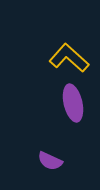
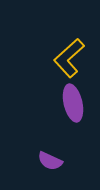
yellow L-shape: rotated 84 degrees counterclockwise
